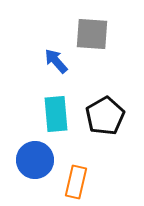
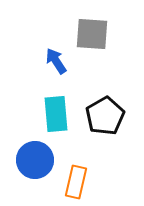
blue arrow: rotated 8 degrees clockwise
